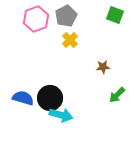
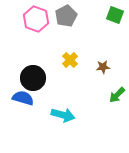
pink hexagon: rotated 20 degrees counterclockwise
yellow cross: moved 20 px down
black circle: moved 17 px left, 20 px up
cyan arrow: moved 2 px right
